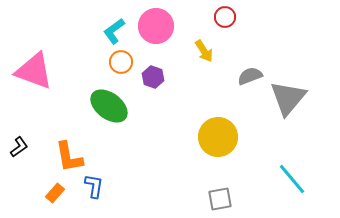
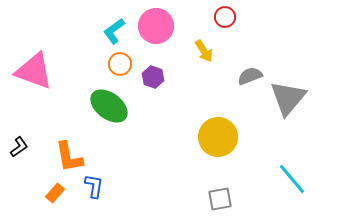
orange circle: moved 1 px left, 2 px down
